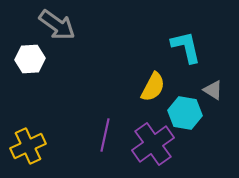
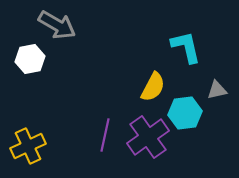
gray arrow: rotated 6 degrees counterclockwise
white hexagon: rotated 8 degrees counterclockwise
gray triangle: moved 4 px right; rotated 45 degrees counterclockwise
cyan hexagon: rotated 16 degrees counterclockwise
purple cross: moved 5 px left, 7 px up
